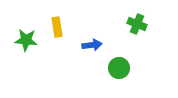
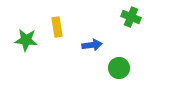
green cross: moved 6 px left, 7 px up
